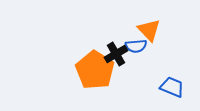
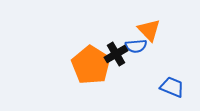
orange pentagon: moved 4 px left, 5 px up
